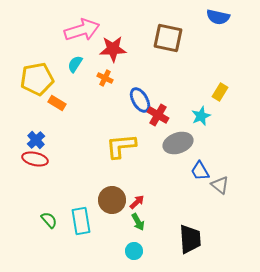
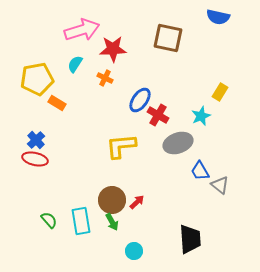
blue ellipse: rotated 65 degrees clockwise
green arrow: moved 26 px left
